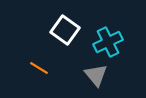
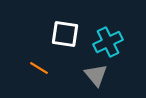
white square: moved 4 px down; rotated 28 degrees counterclockwise
